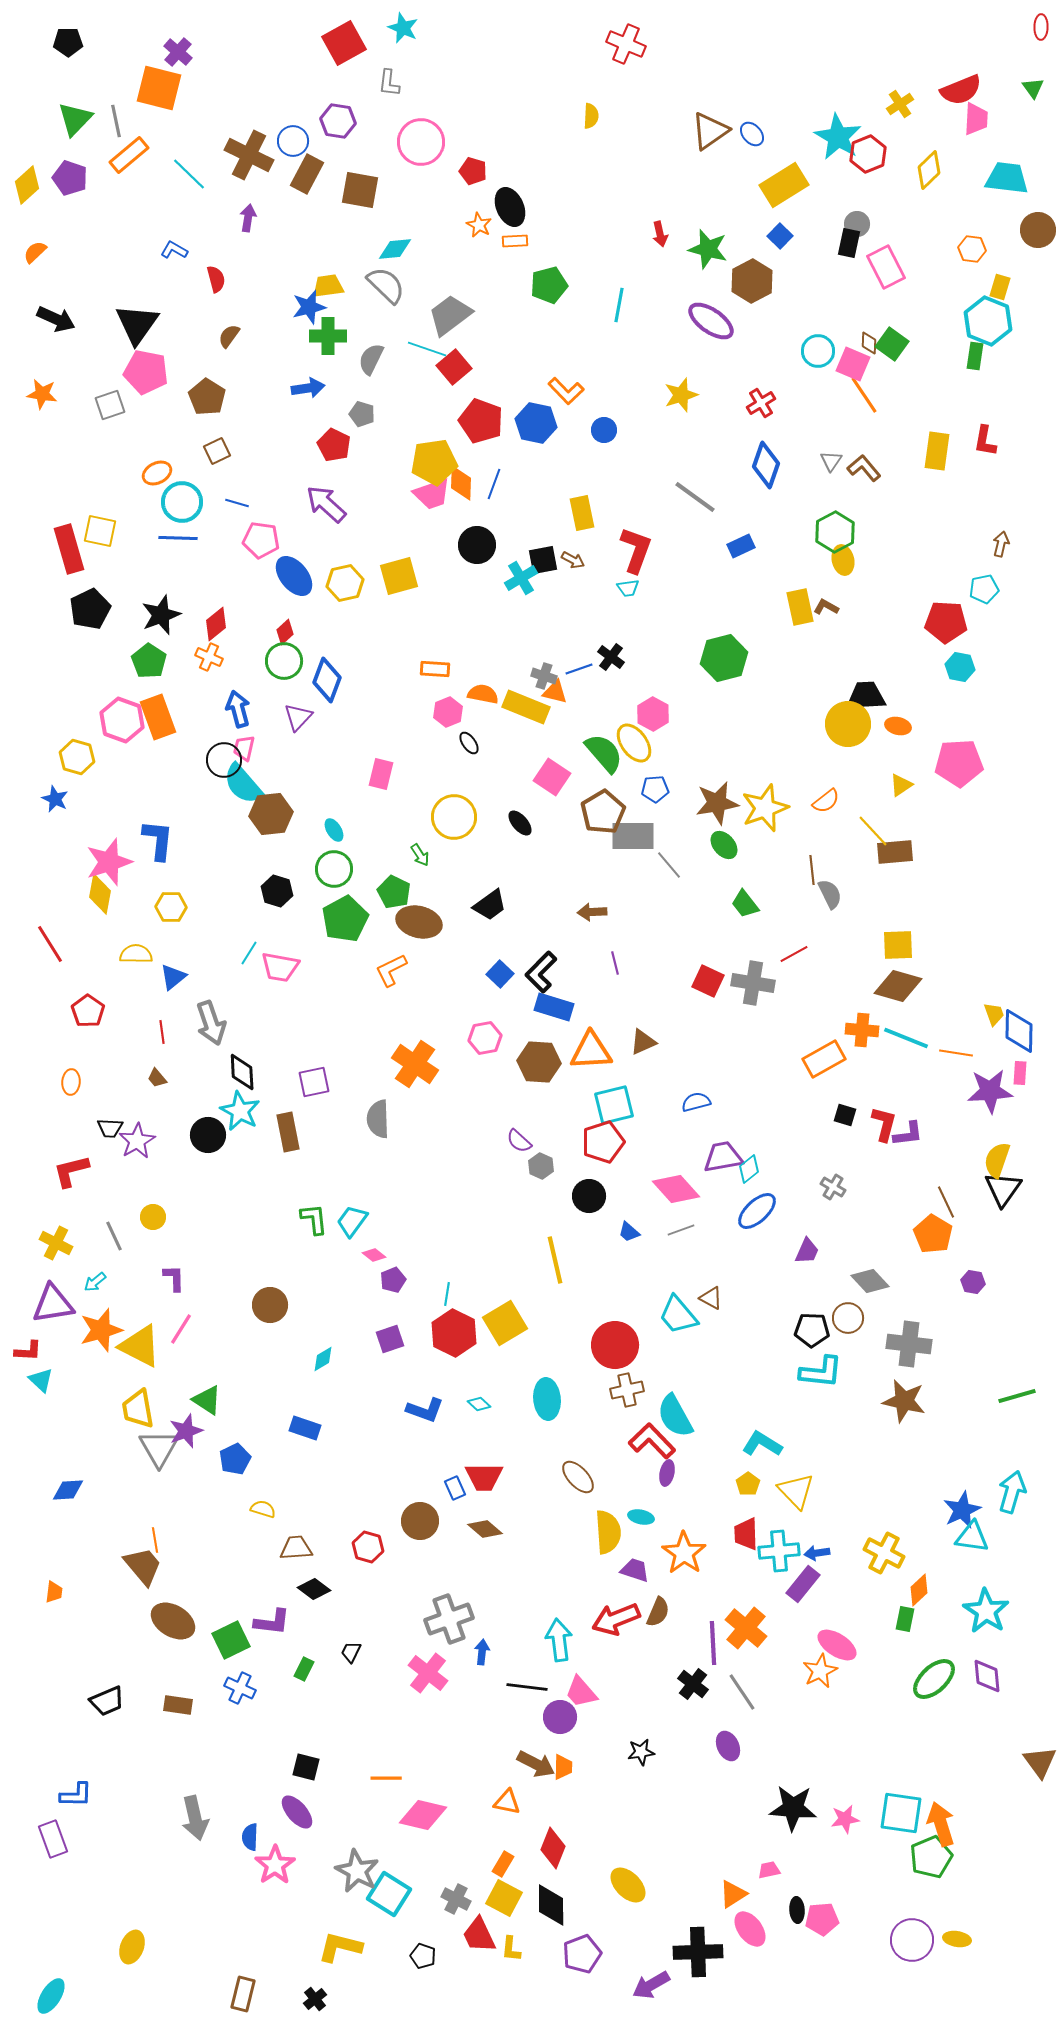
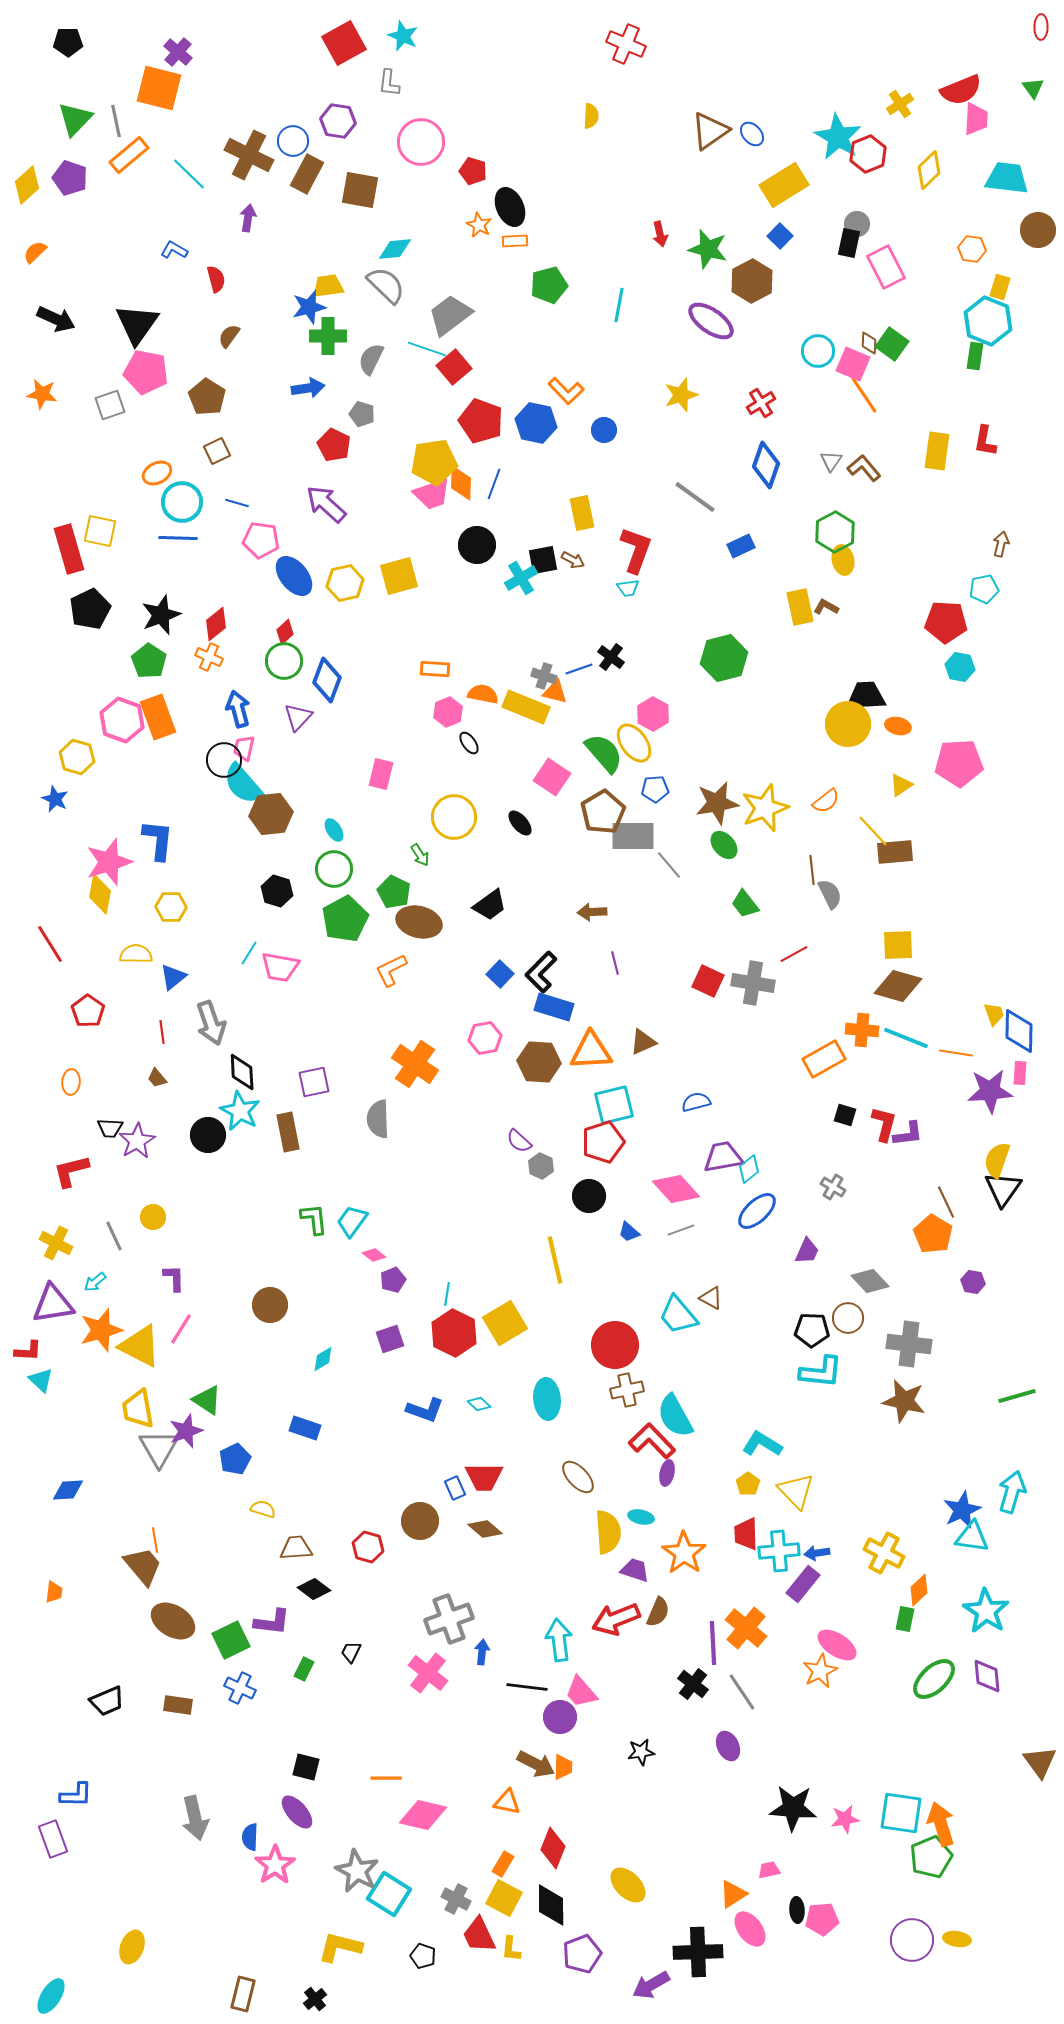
cyan star at (403, 28): moved 8 px down
